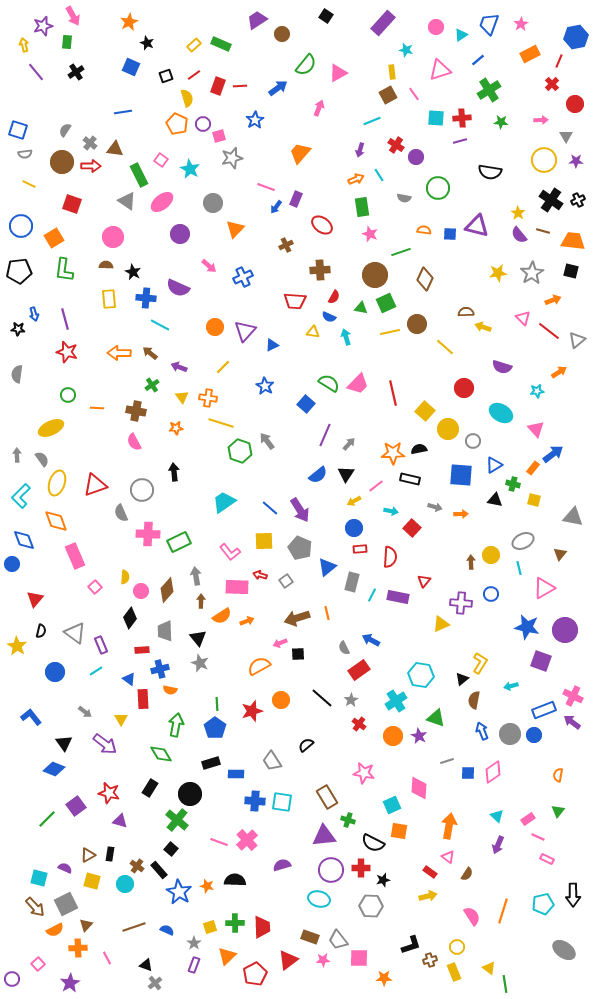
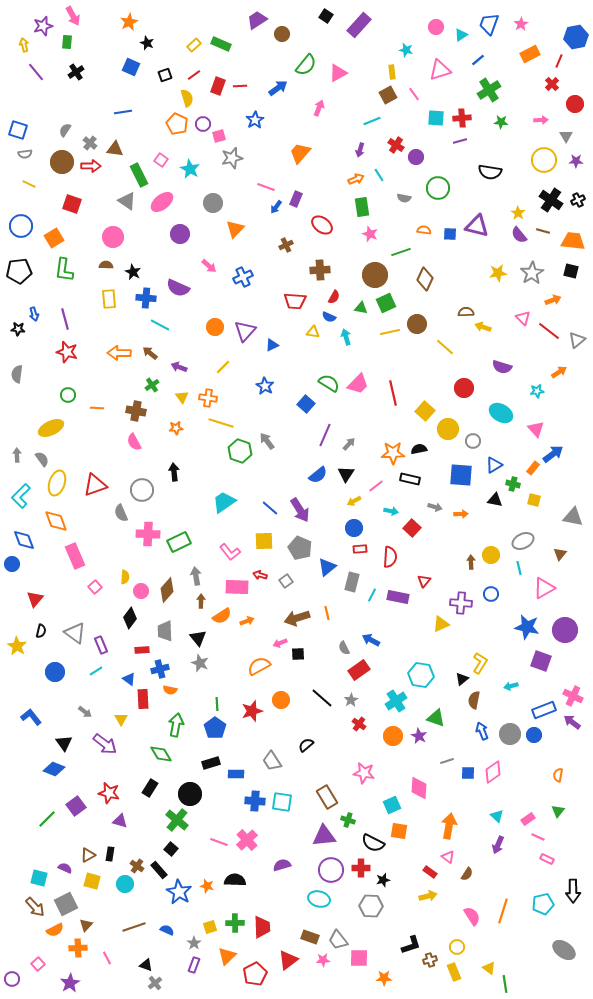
purple rectangle at (383, 23): moved 24 px left, 2 px down
black square at (166, 76): moved 1 px left, 1 px up
black arrow at (573, 895): moved 4 px up
